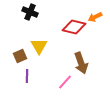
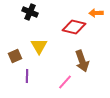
orange arrow: moved 1 px right, 4 px up; rotated 24 degrees clockwise
brown square: moved 5 px left
brown arrow: moved 1 px right, 2 px up
